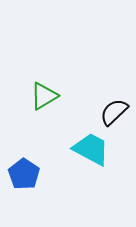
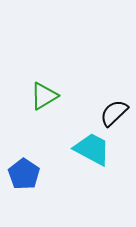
black semicircle: moved 1 px down
cyan trapezoid: moved 1 px right
